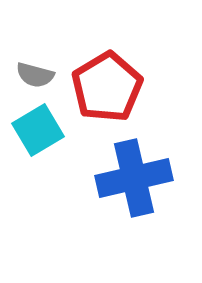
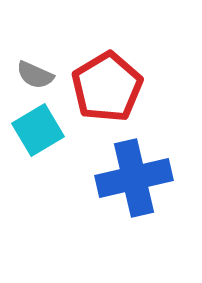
gray semicircle: rotated 9 degrees clockwise
